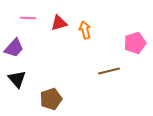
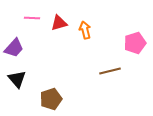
pink line: moved 4 px right
brown line: moved 1 px right
